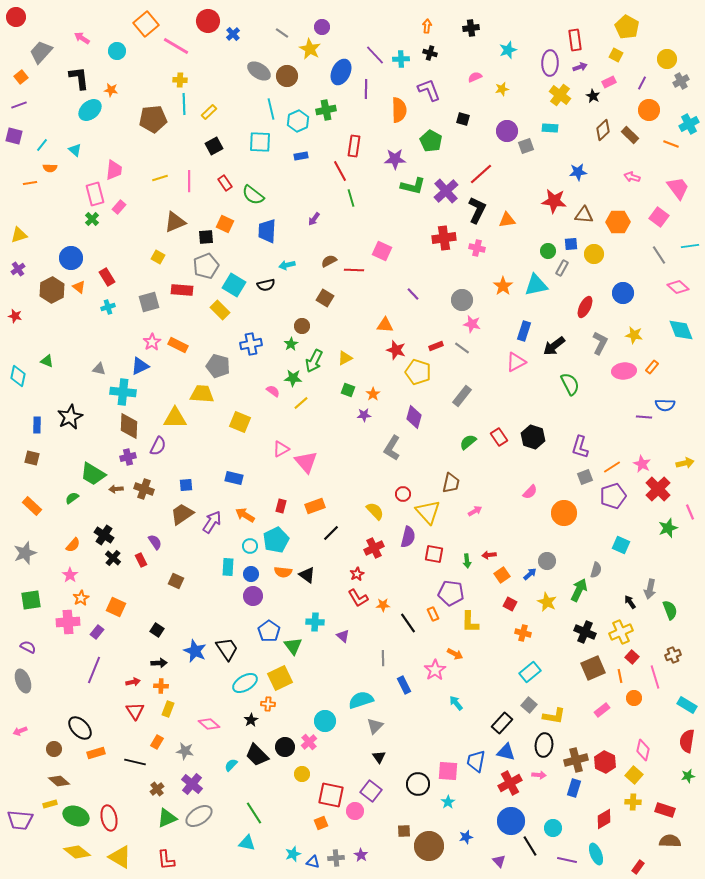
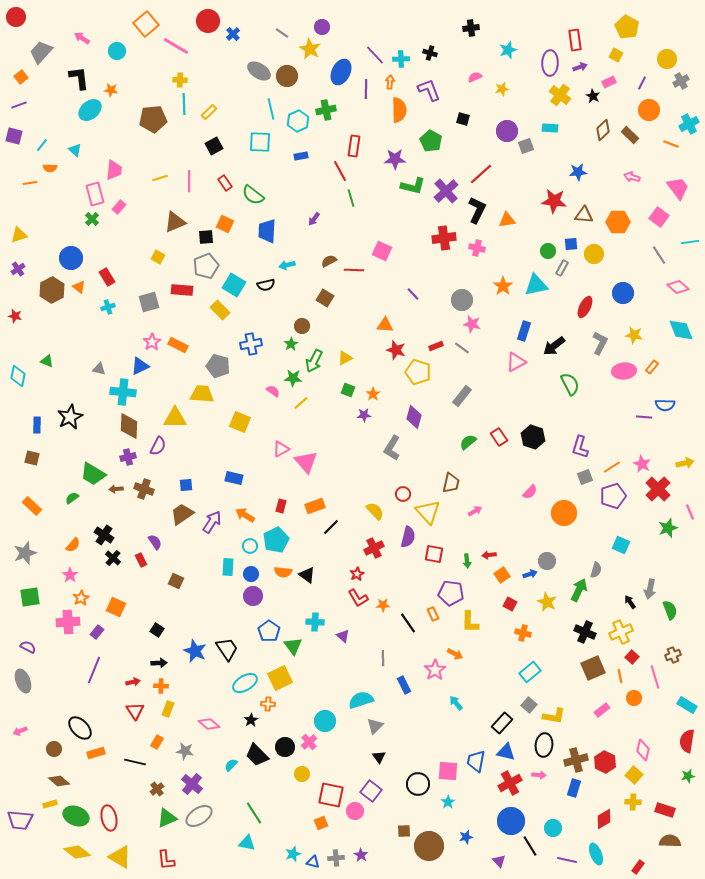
orange arrow at (427, 26): moved 37 px left, 56 px down
cyan line at (690, 246): moved 4 px up
black line at (331, 533): moved 6 px up
blue arrow at (530, 574): rotated 24 degrees clockwise
green square at (31, 600): moved 1 px left, 3 px up
